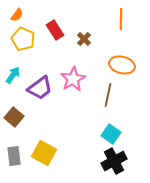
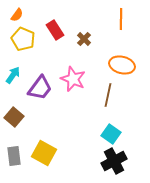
pink star: rotated 20 degrees counterclockwise
purple trapezoid: rotated 16 degrees counterclockwise
